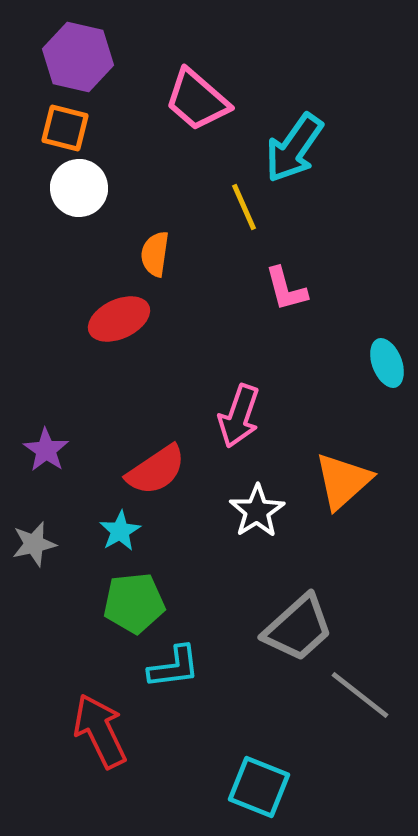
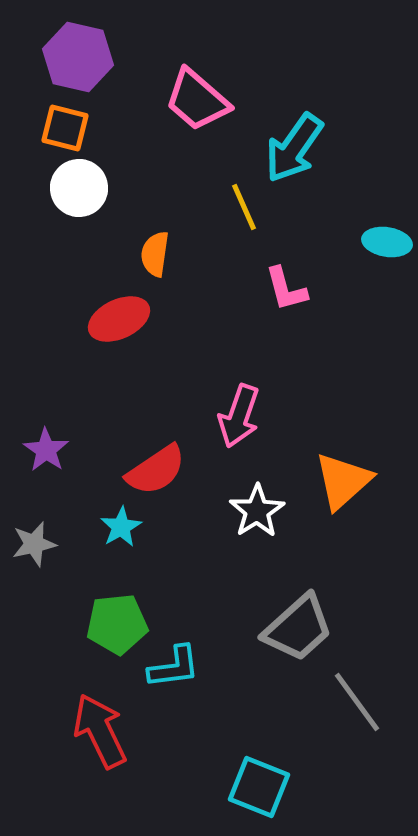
cyan ellipse: moved 121 px up; rotated 60 degrees counterclockwise
cyan star: moved 1 px right, 4 px up
green pentagon: moved 17 px left, 21 px down
gray line: moved 3 px left, 7 px down; rotated 16 degrees clockwise
